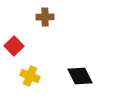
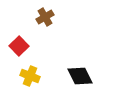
brown cross: rotated 30 degrees counterclockwise
red square: moved 5 px right
